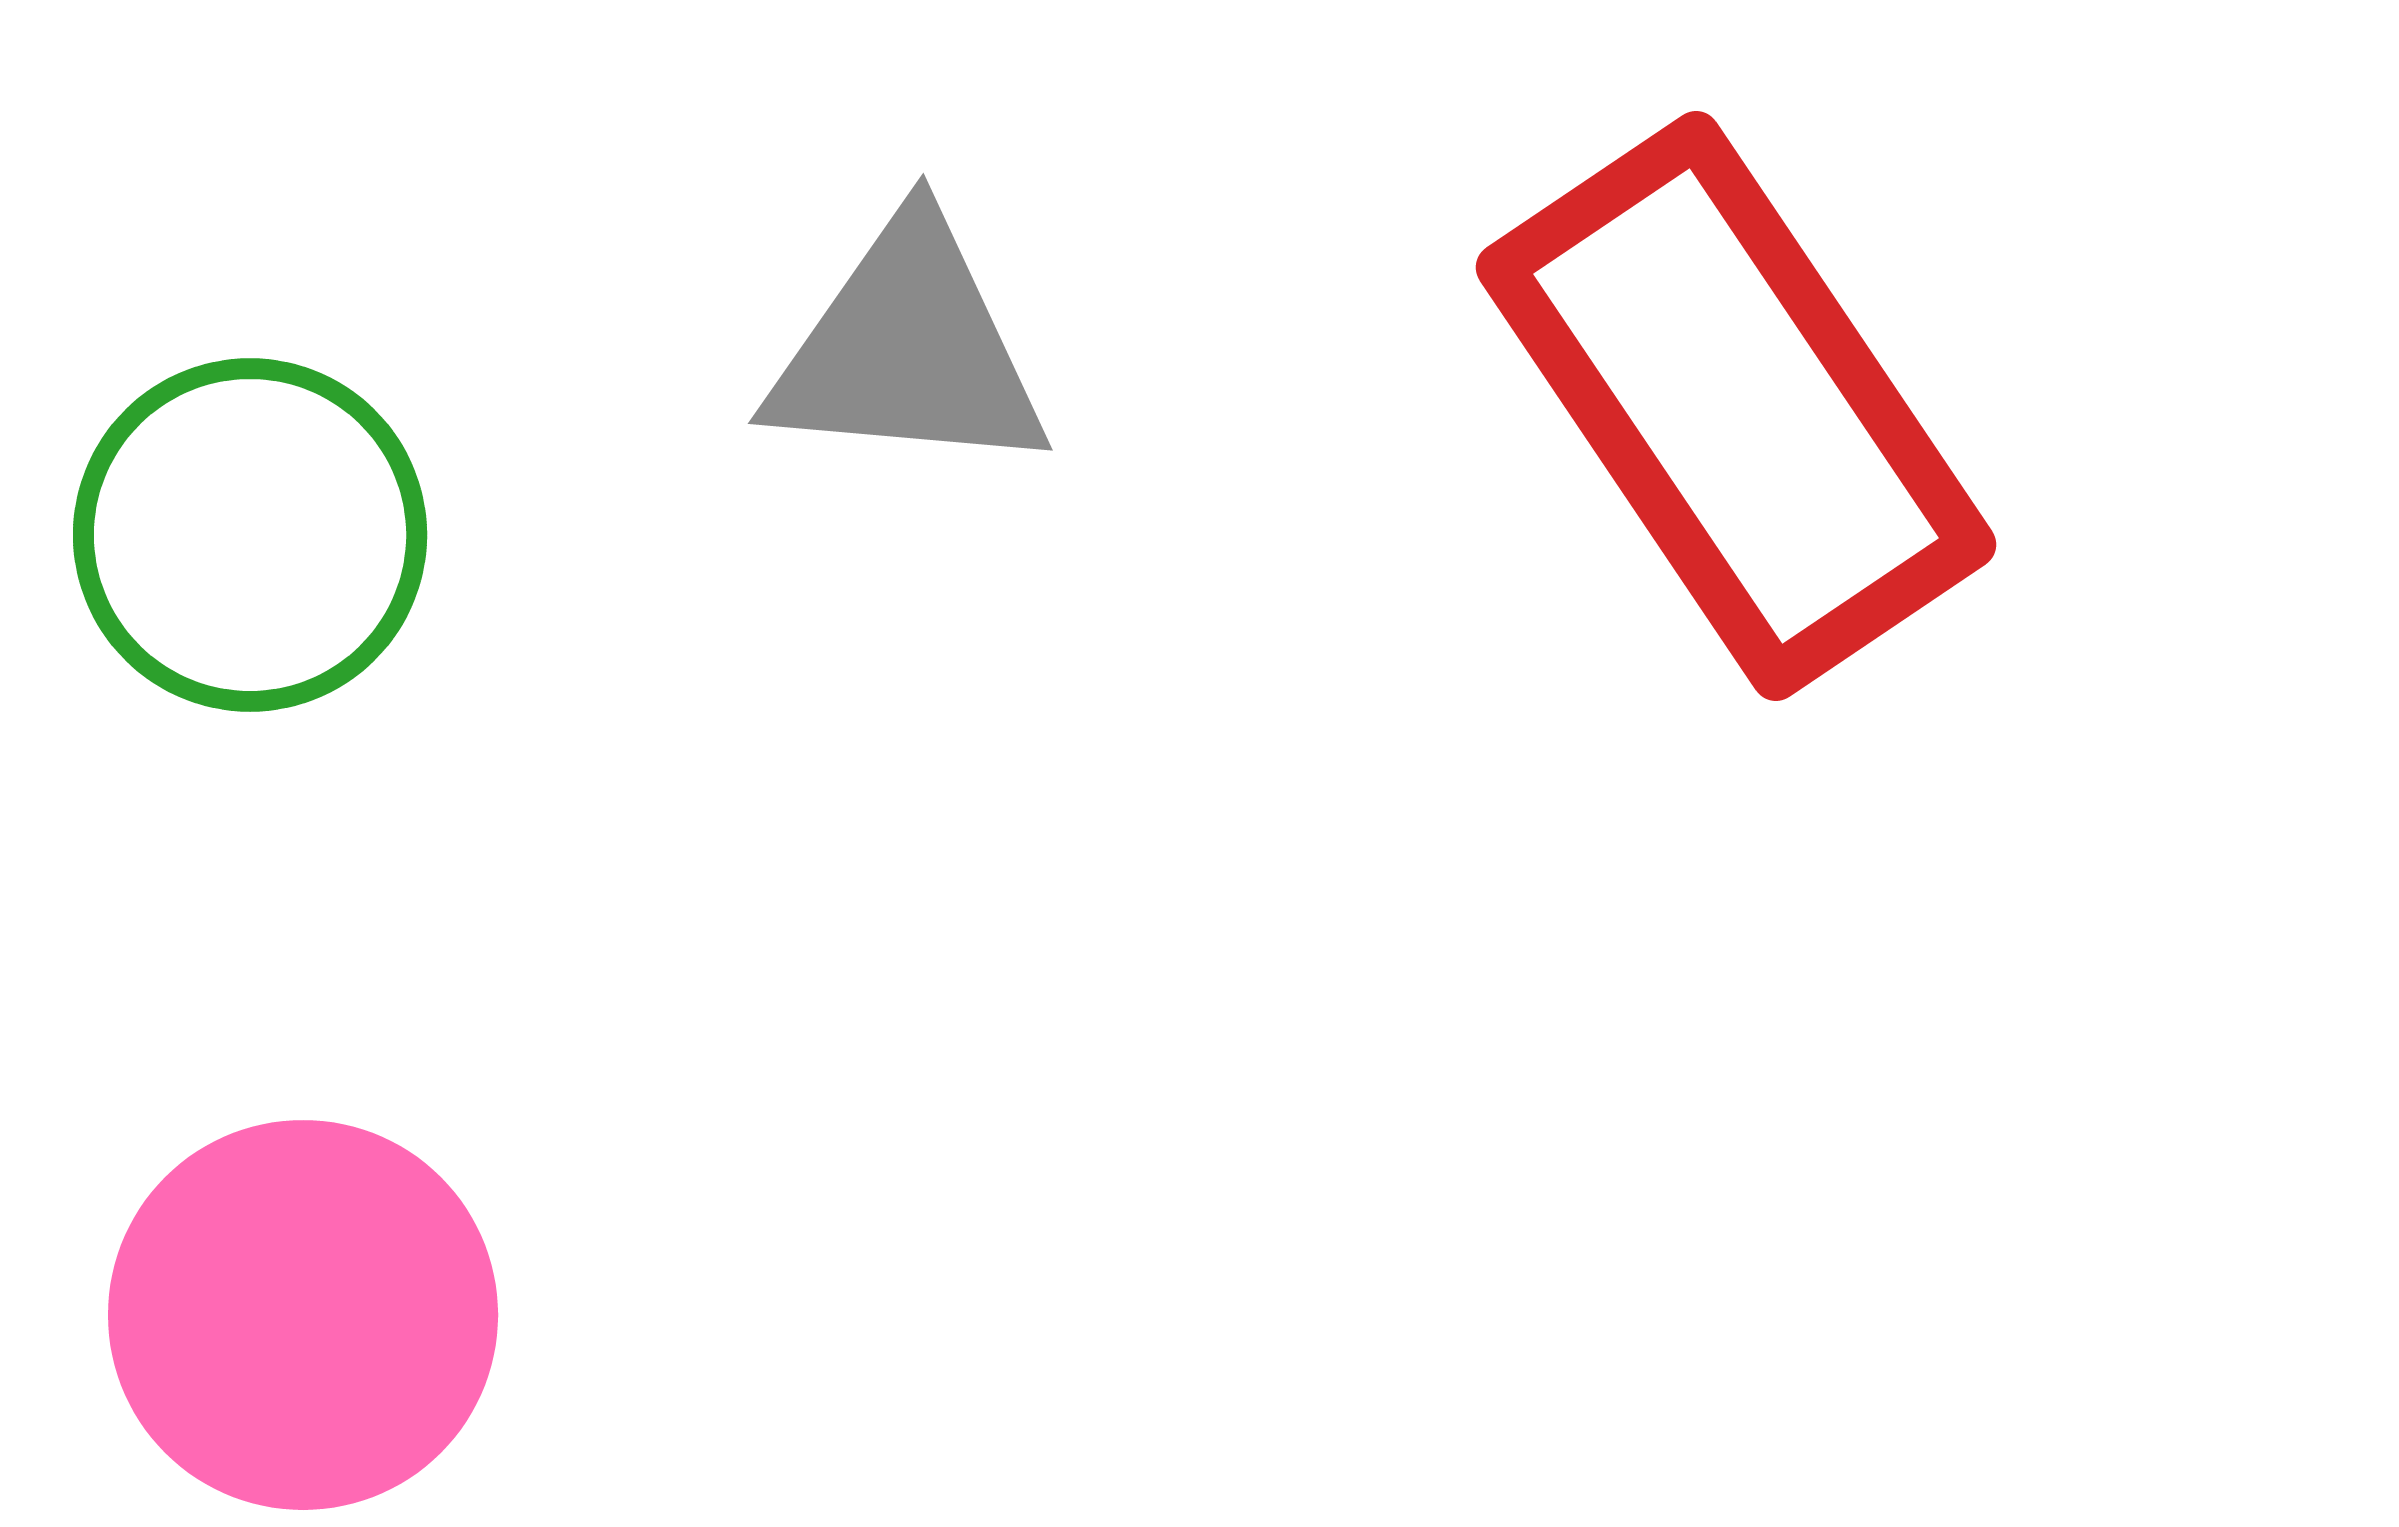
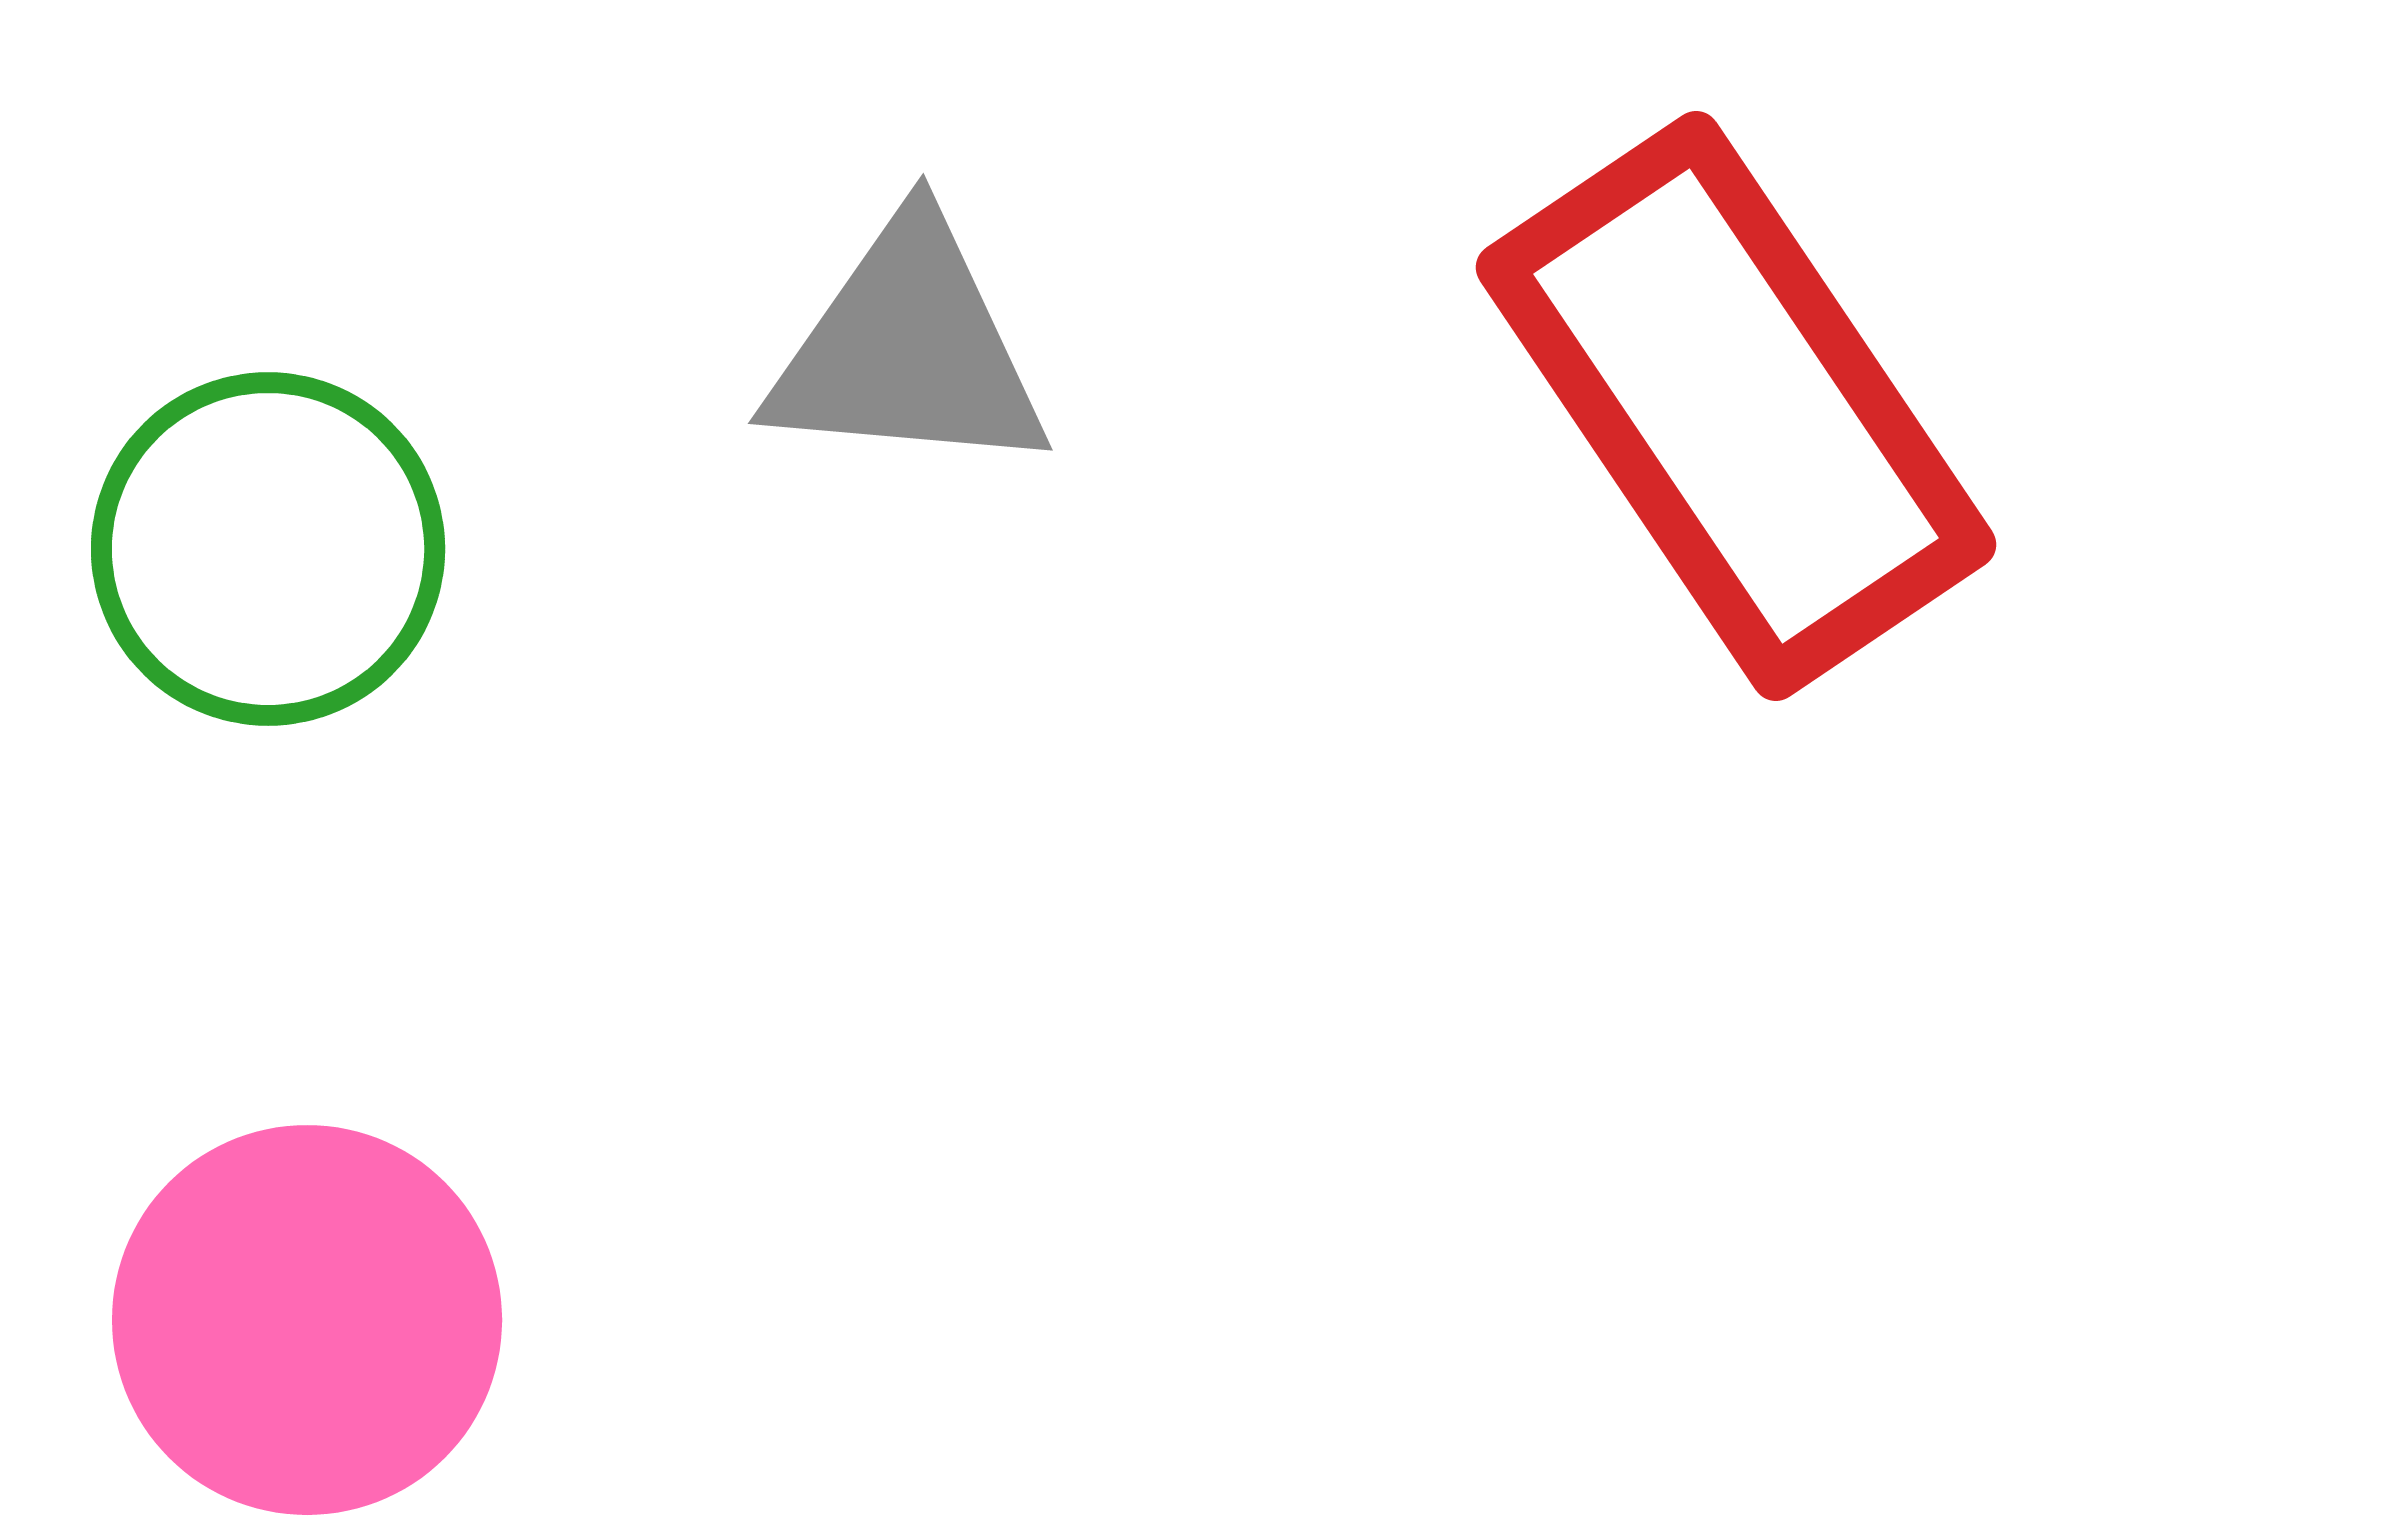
green circle: moved 18 px right, 14 px down
pink circle: moved 4 px right, 5 px down
